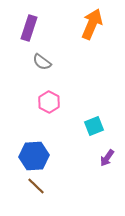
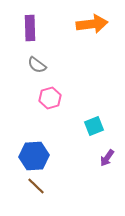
orange arrow: rotated 60 degrees clockwise
purple rectangle: moved 1 px right; rotated 20 degrees counterclockwise
gray semicircle: moved 5 px left, 3 px down
pink hexagon: moved 1 px right, 4 px up; rotated 15 degrees clockwise
